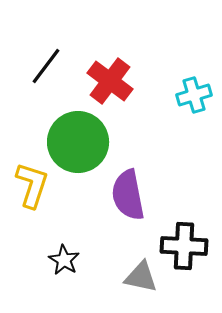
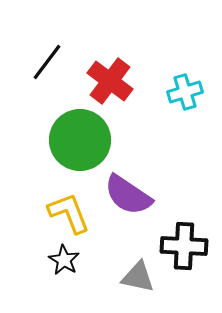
black line: moved 1 px right, 4 px up
cyan cross: moved 9 px left, 3 px up
green circle: moved 2 px right, 2 px up
yellow L-shape: moved 37 px right, 28 px down; rotated 39 degrees counterclockwise
purple semicircle: rotated 45 degrees counterclockwise
gray triangle: moved 3 px left
